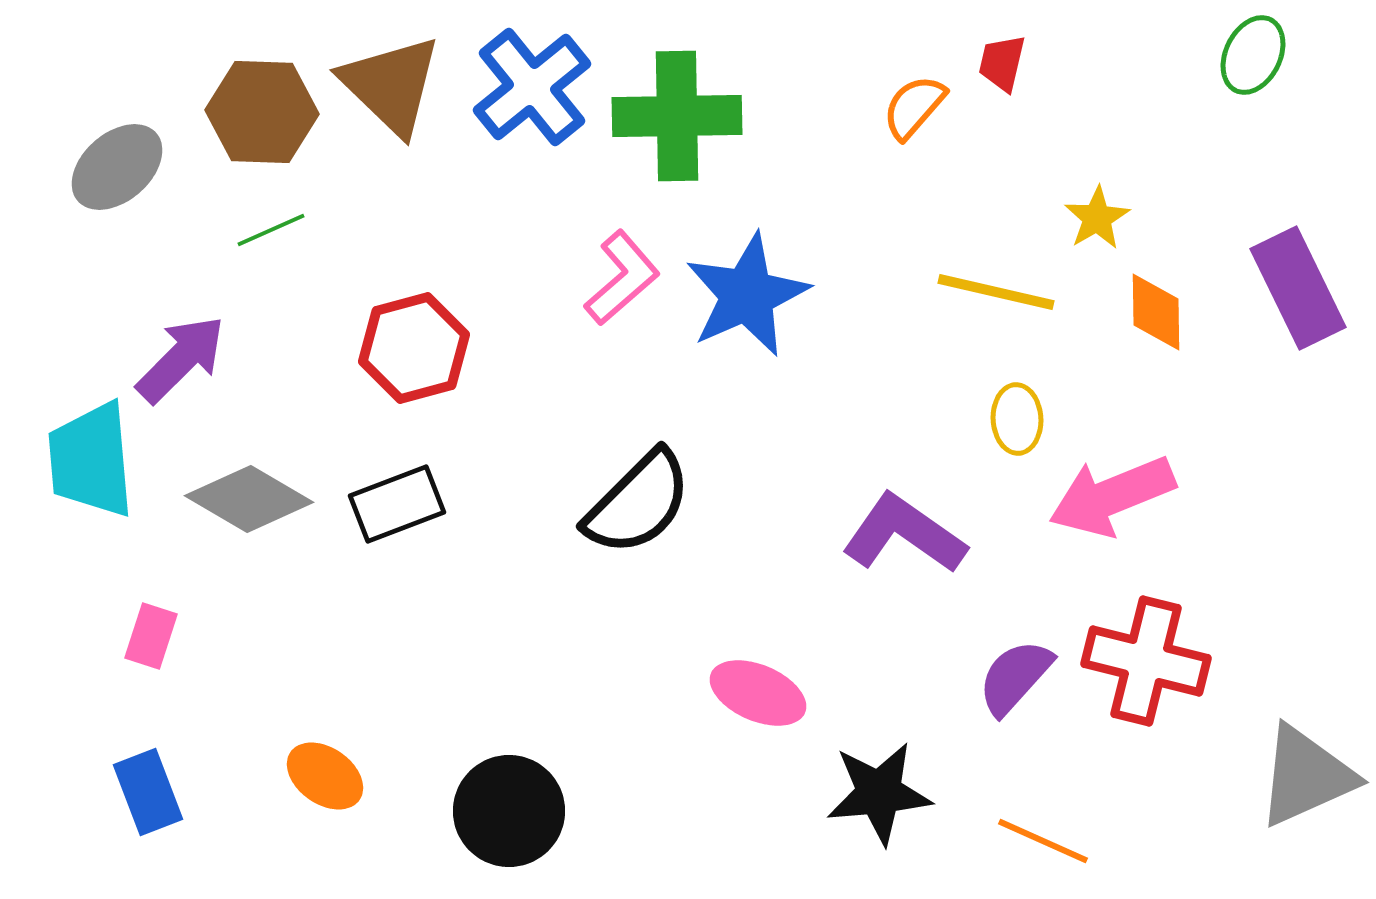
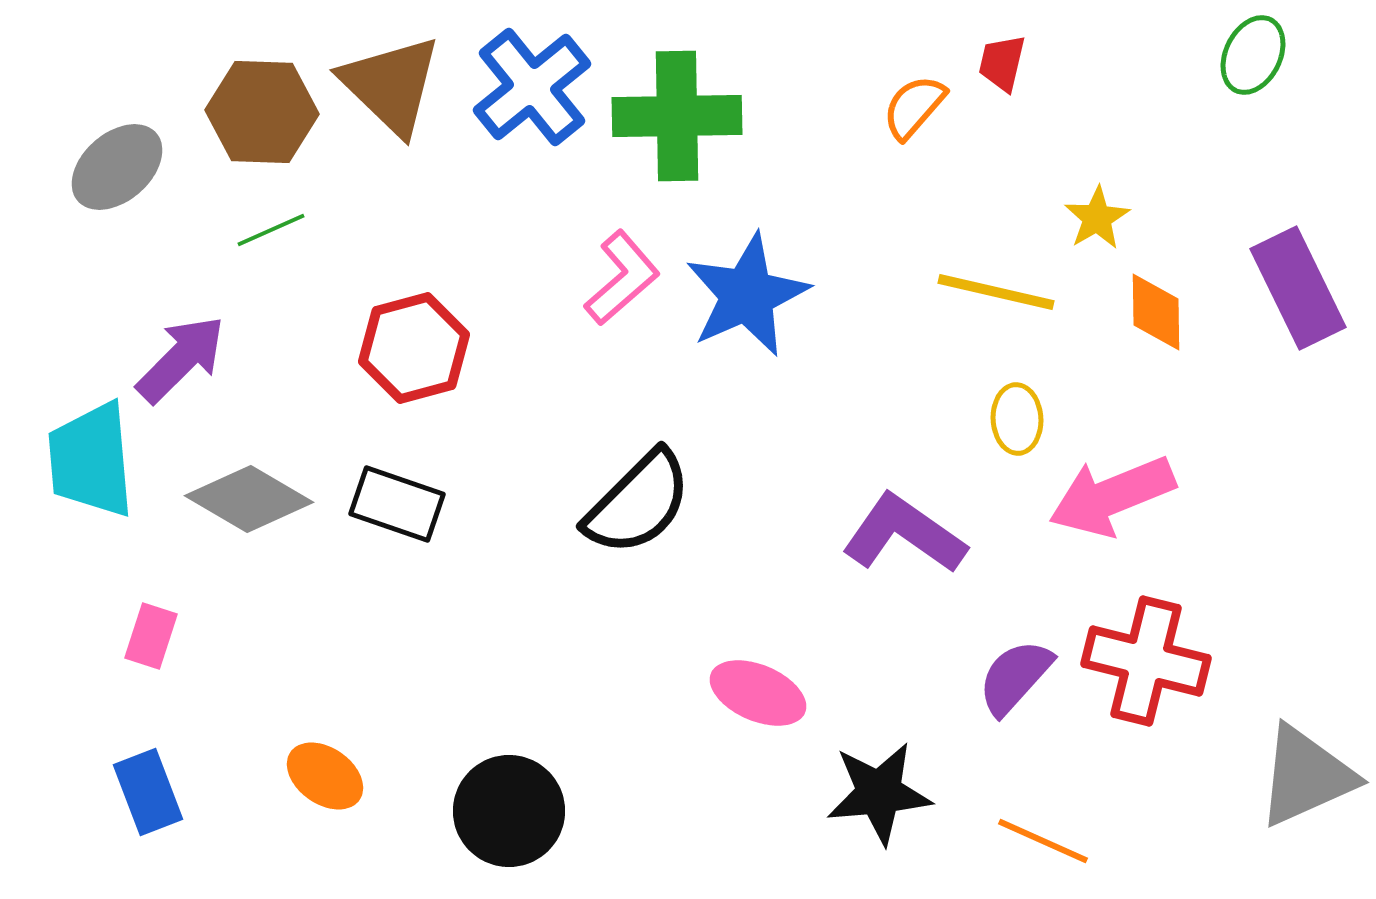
black rectangle: rotated 40 degrees clockwise
